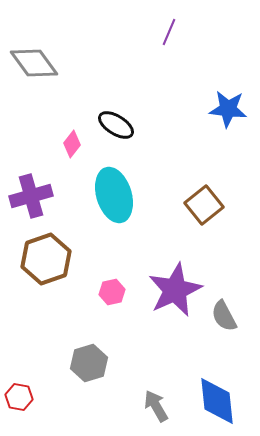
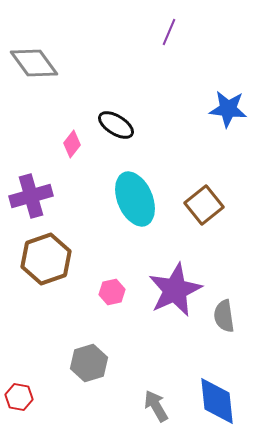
cyan ellipse: moved 21 px right, 4 px down; rotated 6 degrees counterclockwise
gray semicircle: rotated 20 degrees clockwise
